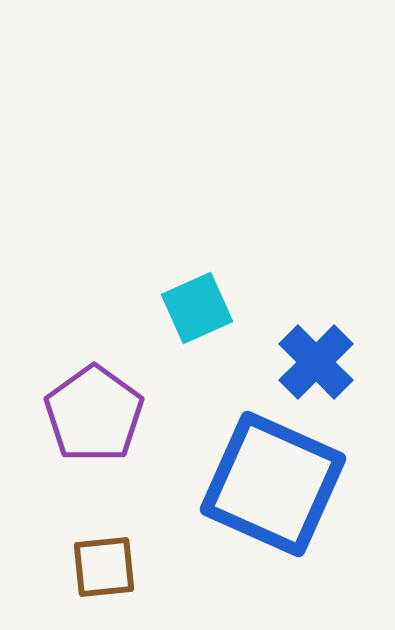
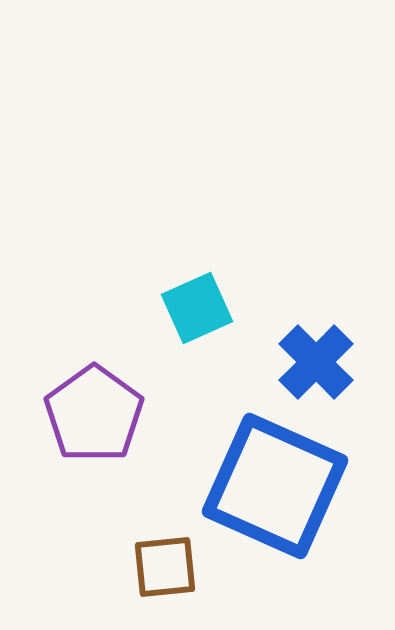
blue square: moved 2 px right, 2 px down
brown square: moved 61 px right
